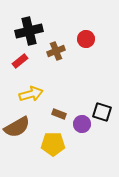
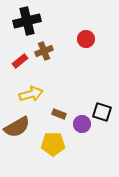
black cross: moved 2 px left, 10 px up
brown cross: moved 12 px left
